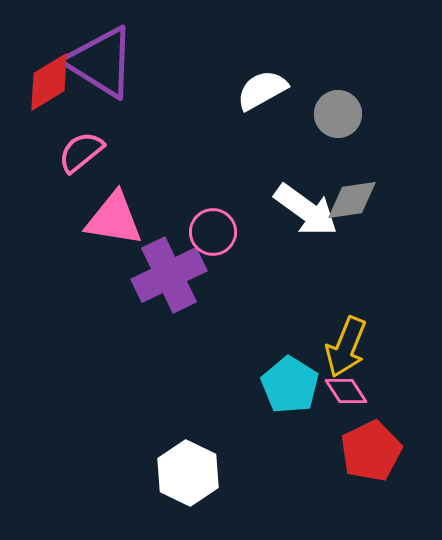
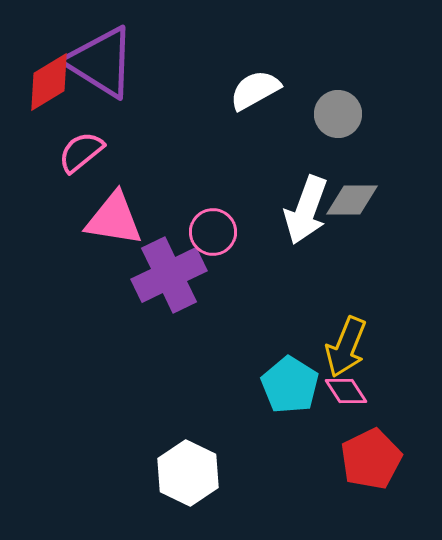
white semicircle: moved 7 px left
gray diamond: rotated 8 degrees clockwise
white arrow: rotated 74 degrees clockwise
red pentagon: moved 8 px down
